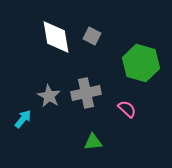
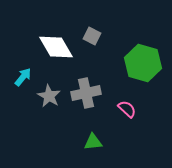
white diamond: moved 10 px down; rotated 21 degrees counterclockwise
green hexagon: moved 2 px right
cyan arrow: moved 42 px up
